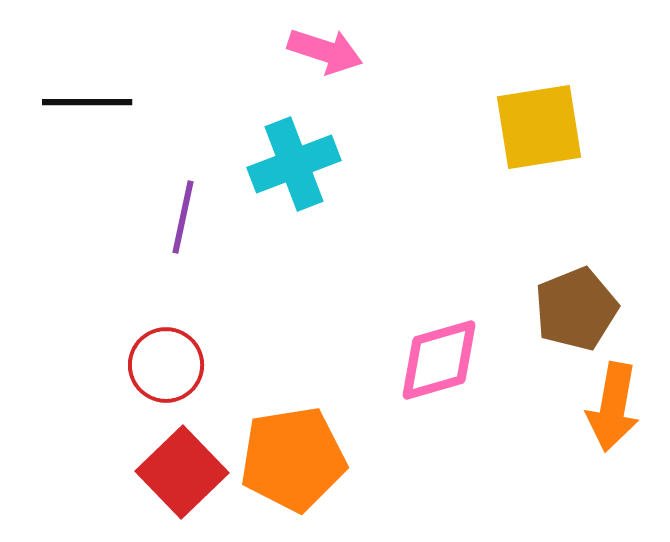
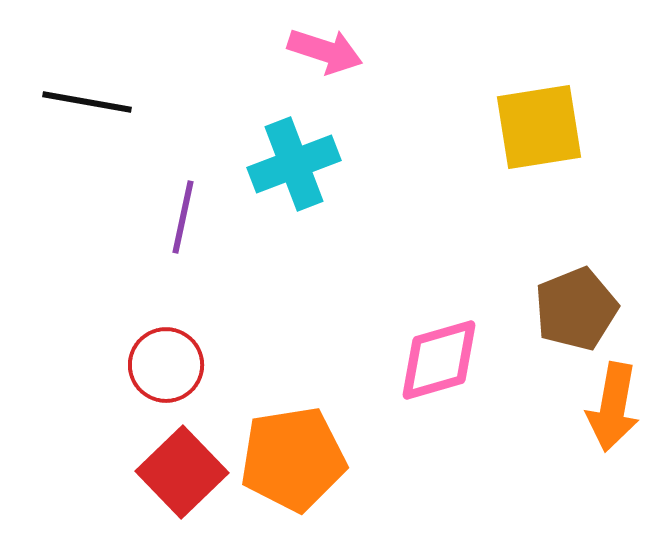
black line: rotated 10 degrees clockwise
